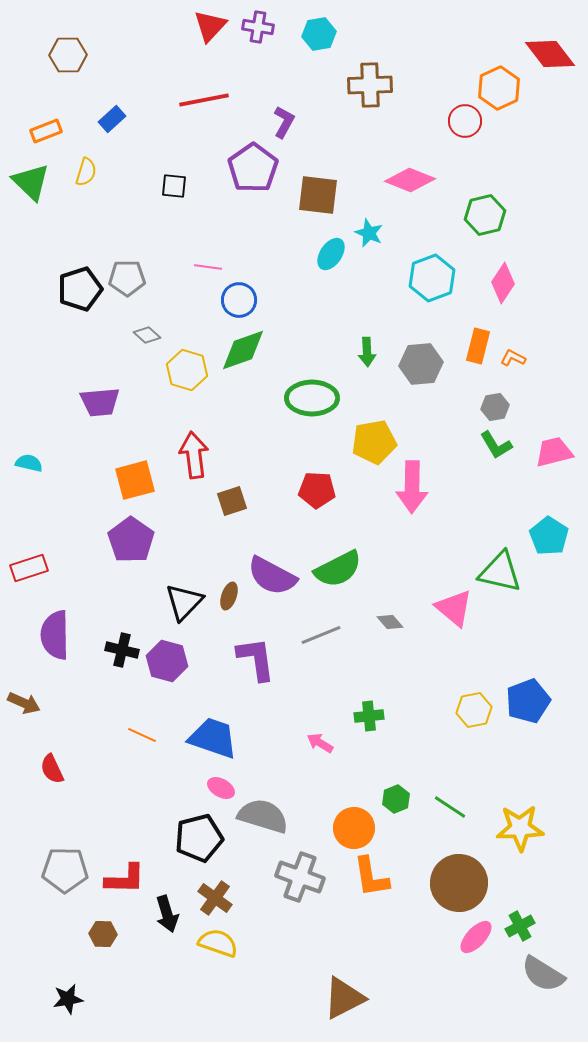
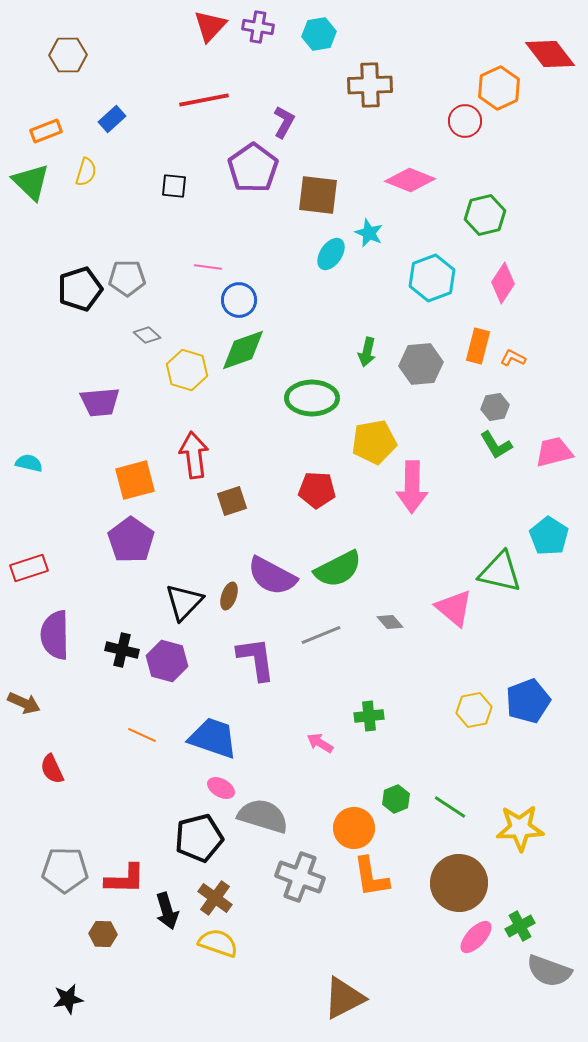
green arrow at (367, 352): rotated 16 degrees clockwise
black arrow at (167, 914): moved 3 px up
gray semicircle at (543, 974): moved 6 px right, 3 px up; rotated 12 degrees counterclockwise
